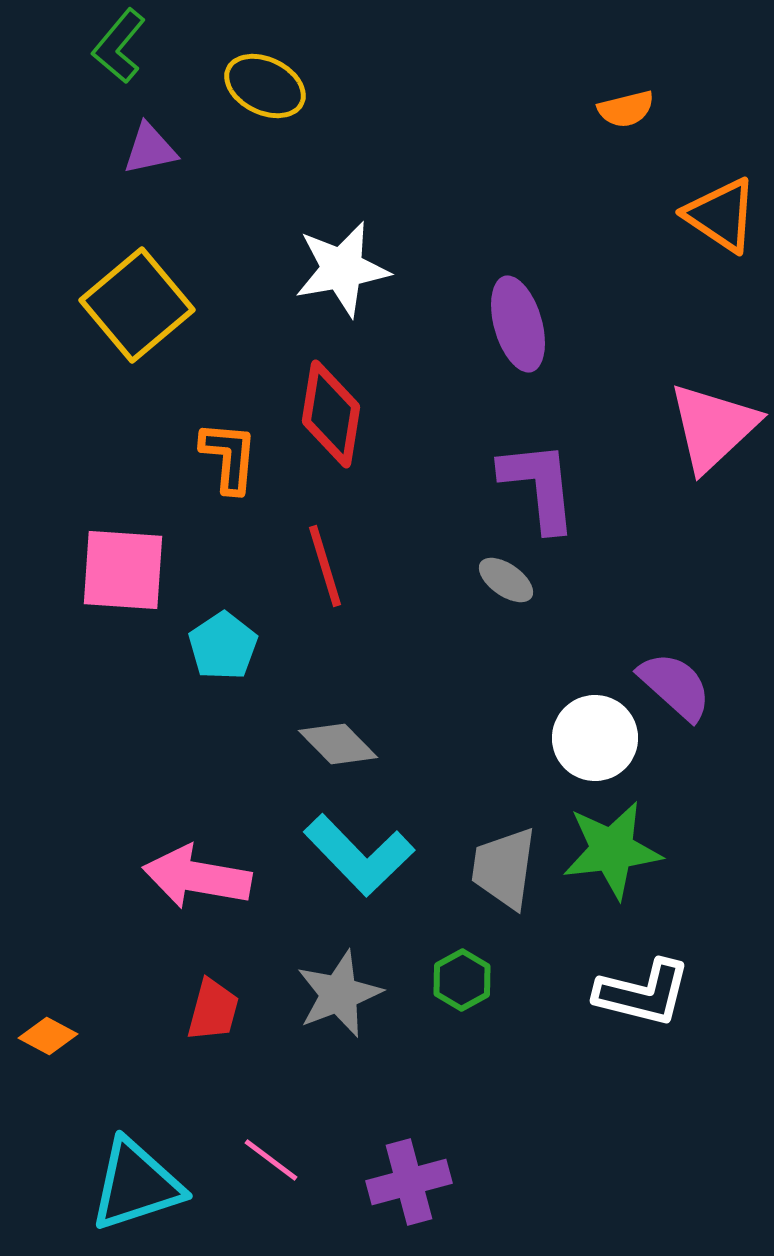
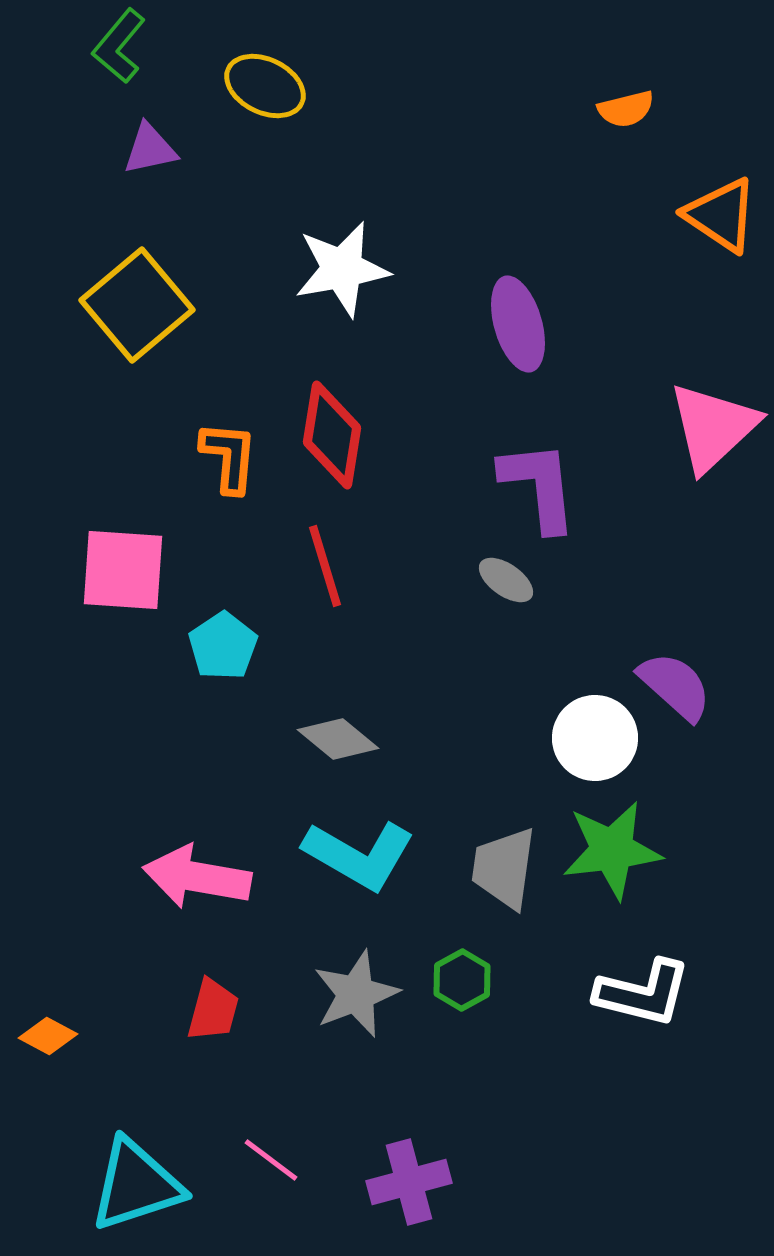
red diamond: moved 1 px right, 21 px down
gray diamond: moved 5 px up; rotated 6 degrees counterclockwise
cyan L-shape: rotated 16 degrees counterclockwise
gray star: moved 17 px right
